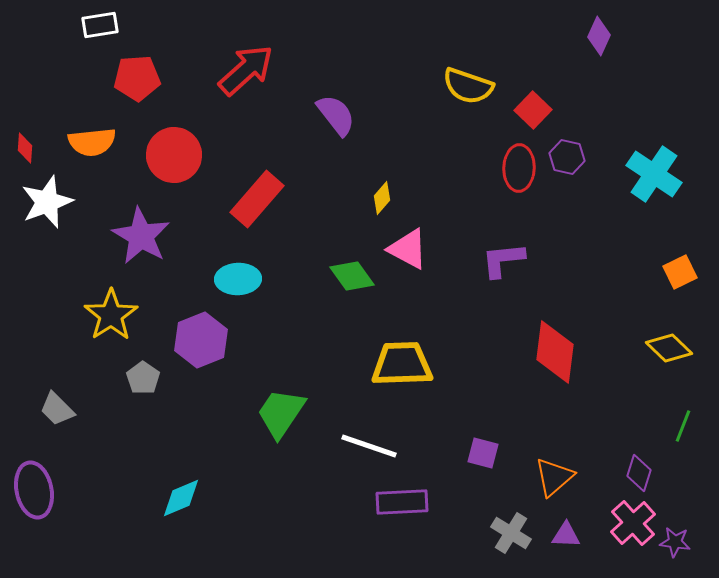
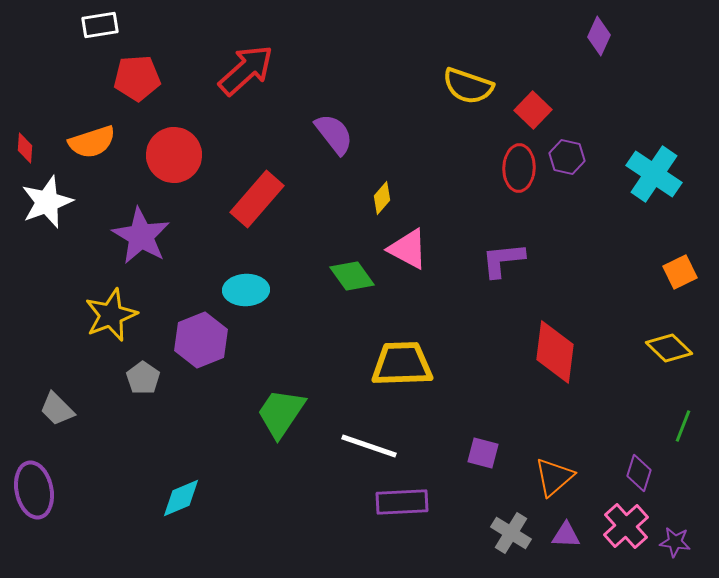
purple semicircle at (336, 115): moved 2 px left, 19 px down
orange semicircle at (92, 142): rotated 12 degrees counterclockwise
cyan ellipse at (238, 279): moved 8 px right, 11 px down
yellow star at (111, 315): rotated 12 degrees clockwise
pink cross at (633, 523): moved 7 px left, 3 px down
